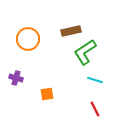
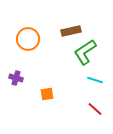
red line: rotated 21 degrees counterclockwise
